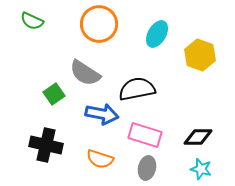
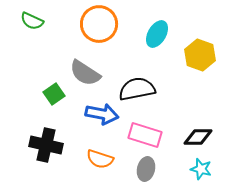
gray ellipse: moved 1 px left, 1 px down
